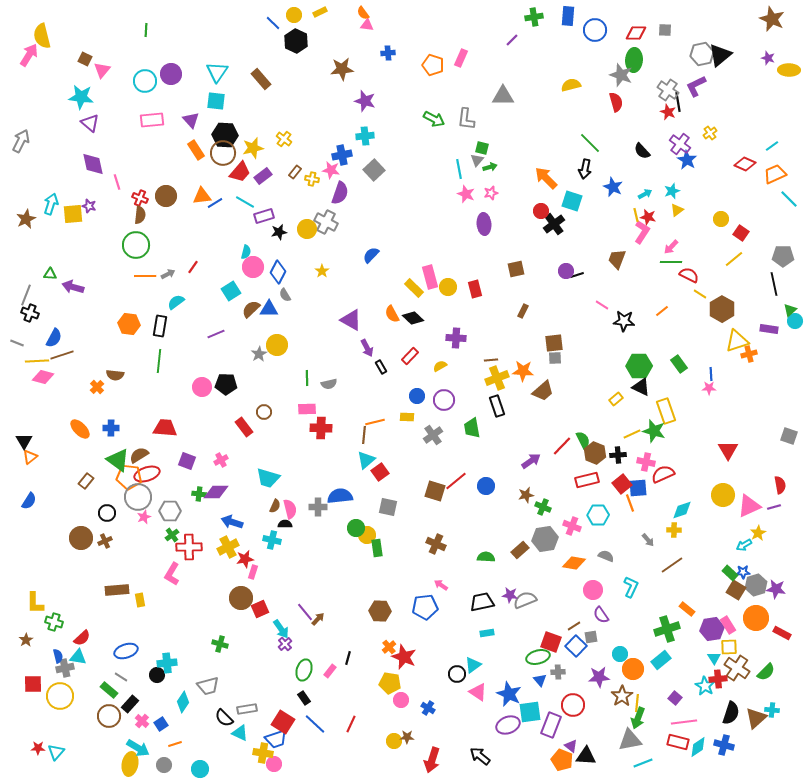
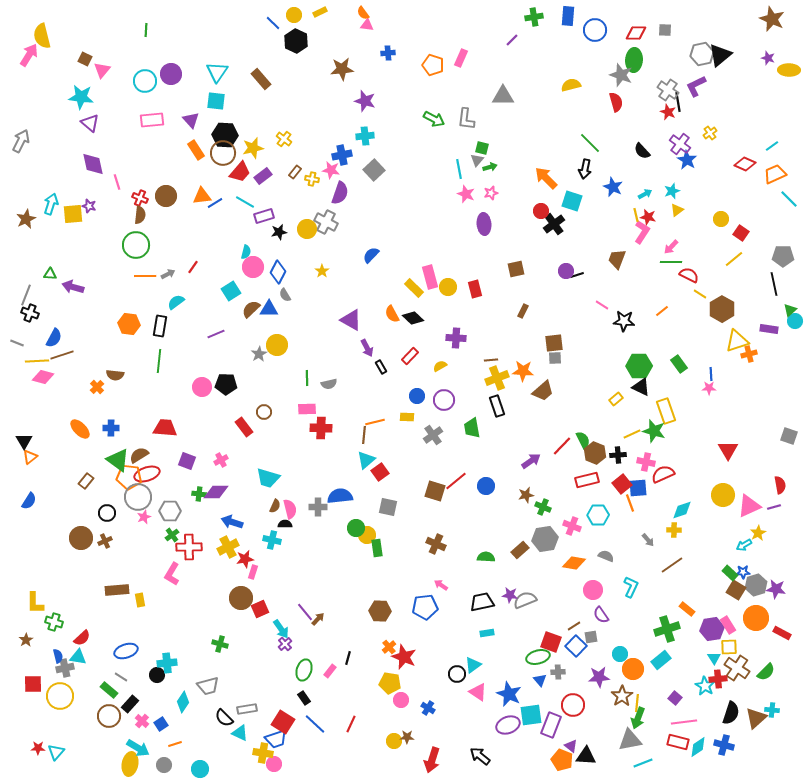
cyan square at (530, 712): moved 1 px right, 3 px down
